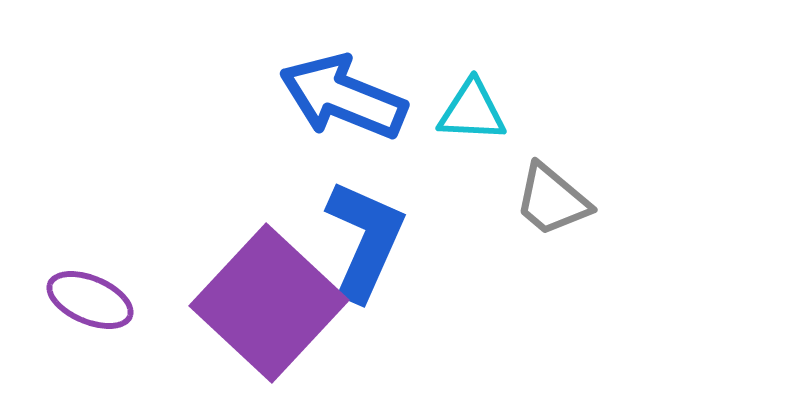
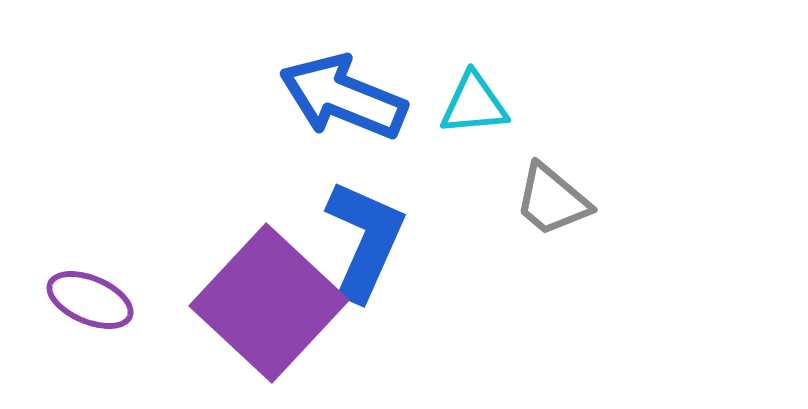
cyan triangle: moved 2 px right, 7 px up; rotated 8 degrees counterclockwise
